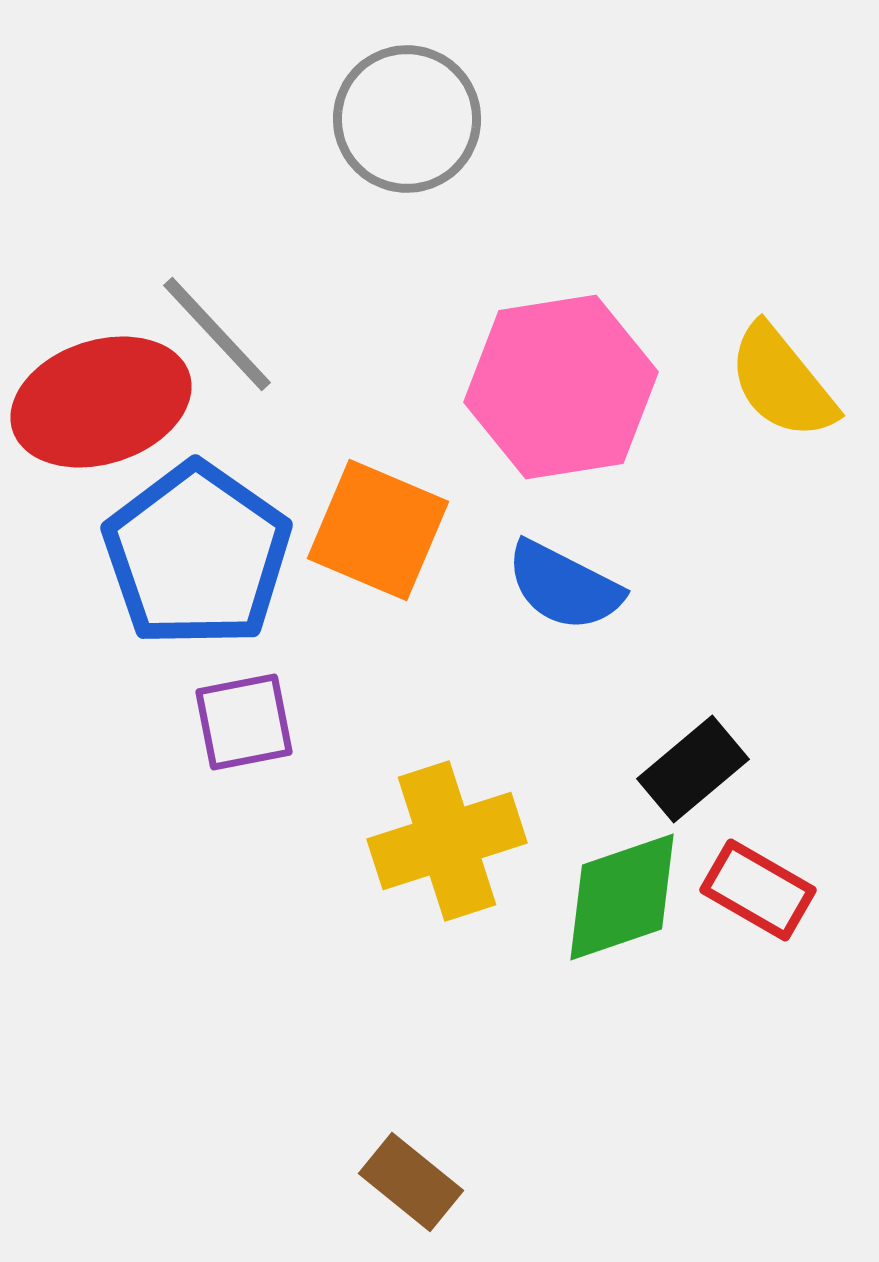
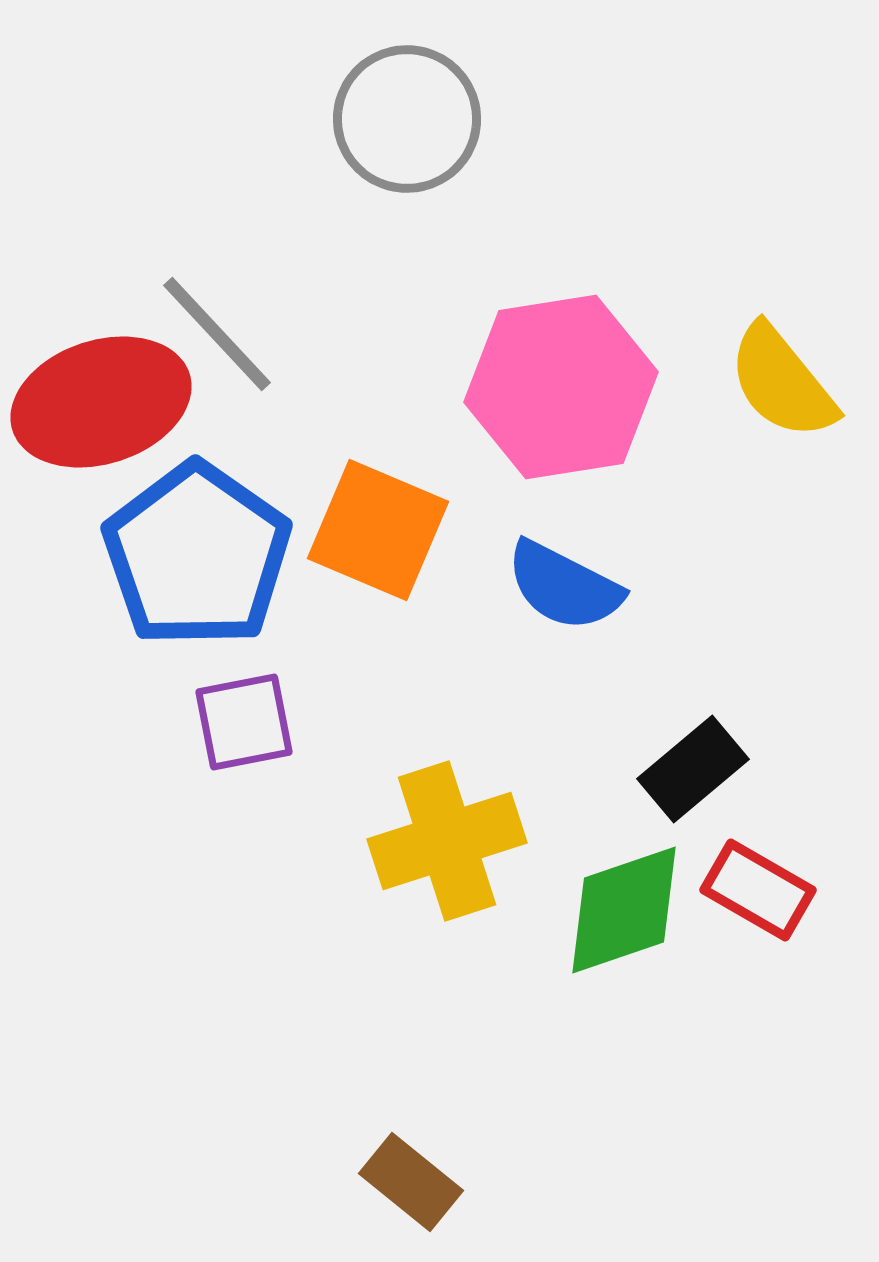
green diamond: moved 2 px right, 13 px down
